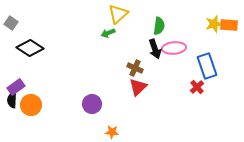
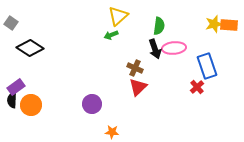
yellow triangle: moved 2 px down
green arrow: moved 3 px right, 2 px down
